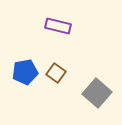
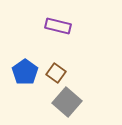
blue pentagon: rotated 25 degrees counterclockwise
gray square: moved 30 px left, 9 px down
